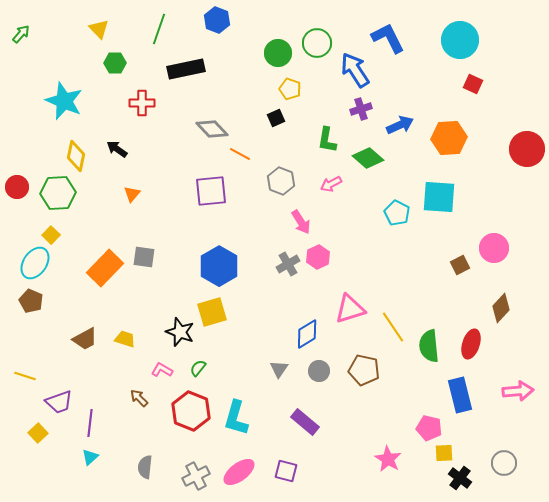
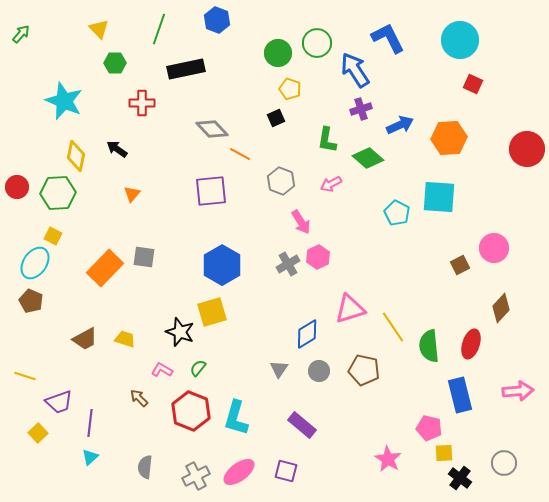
yellow square at (51, 235): moved 2 px right, 1 px down; rotated 18 degrees counterclockwise
blue hexagon at (219, 266): moved 3 px right, 1 px up
purple rectangle at (305, 422): moved 3 px left, 3 px down
